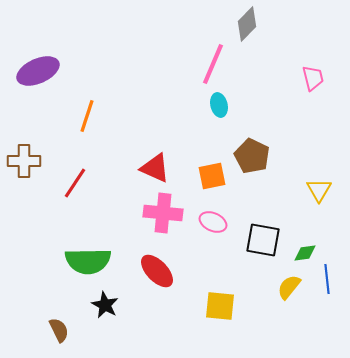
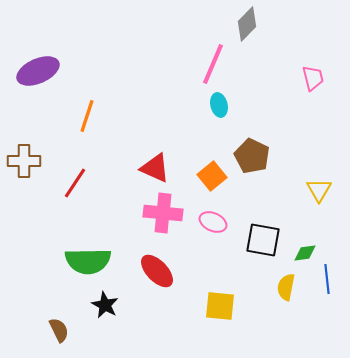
orange square: rotated 28 degrees counterclockwise
yellow semicircle: moved 3 px left; rotated 28 degrees counterclockwise
